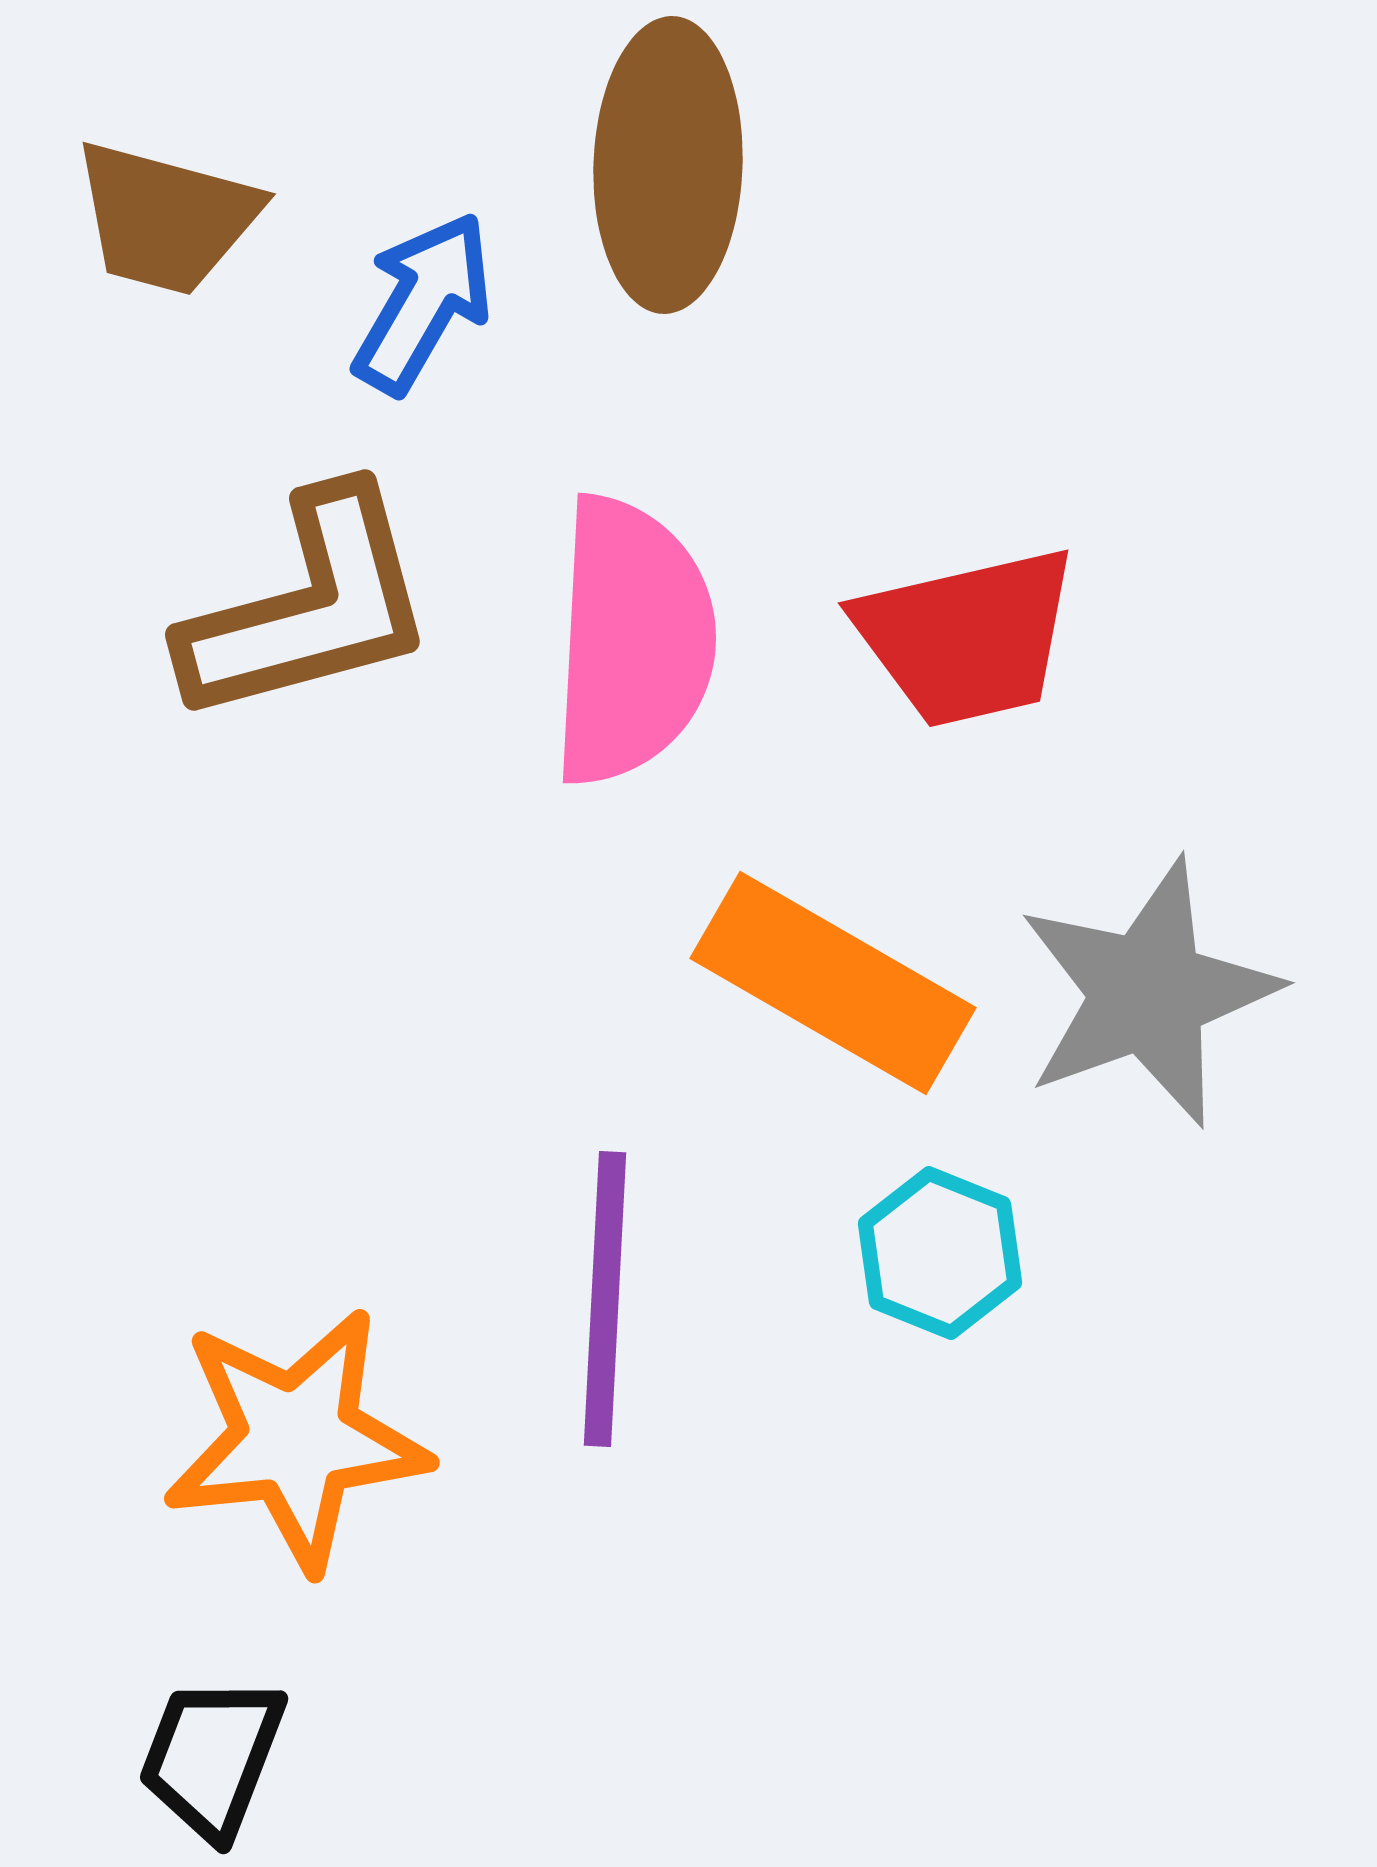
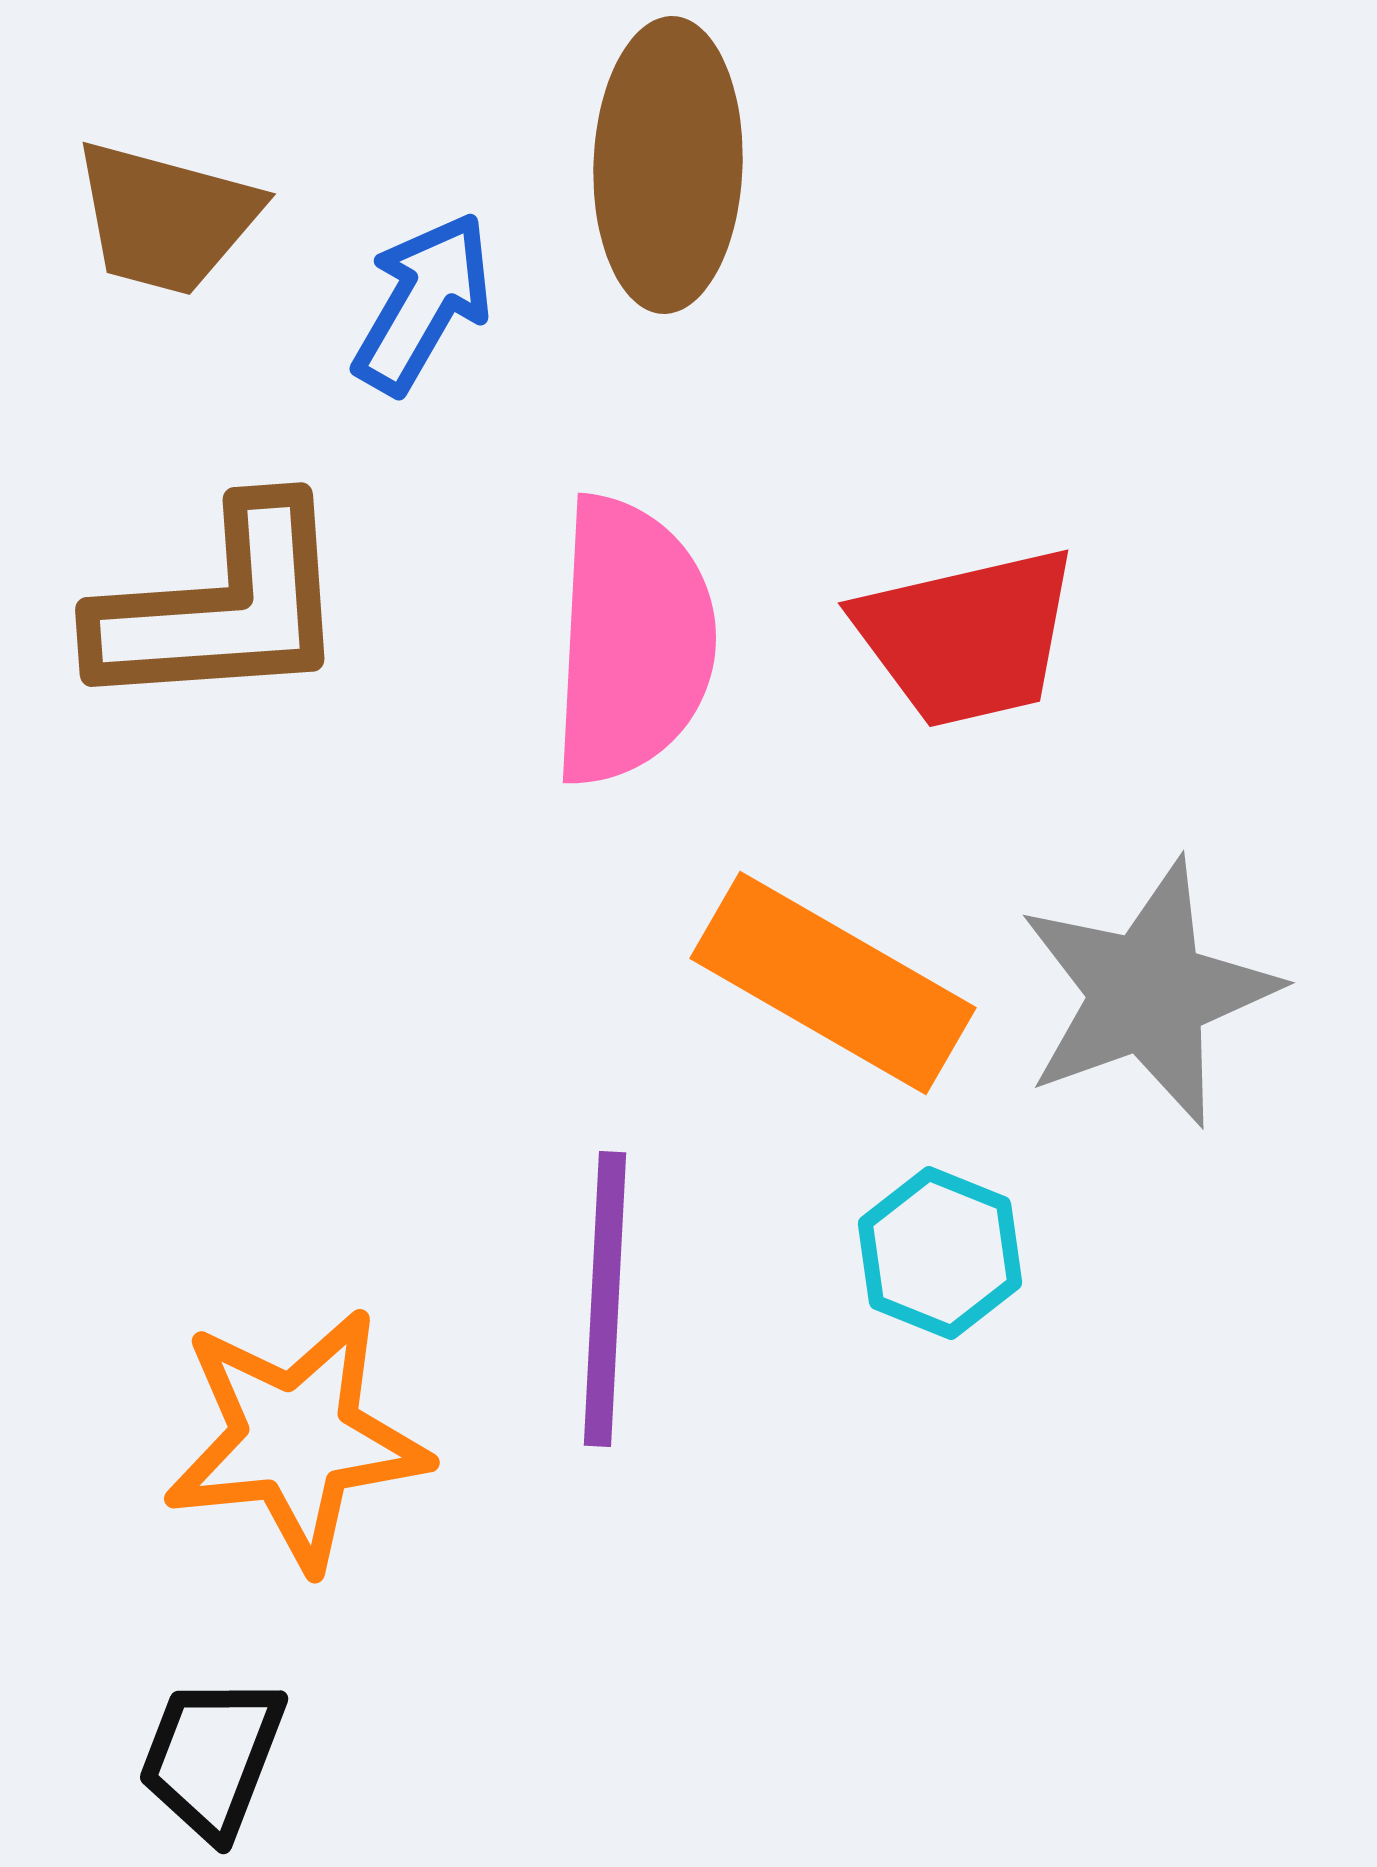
brown L-shape: moved 87 px left; rotated 11 degrees clockwise
